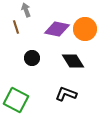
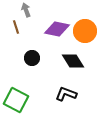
orange circle: moved 2 px down
